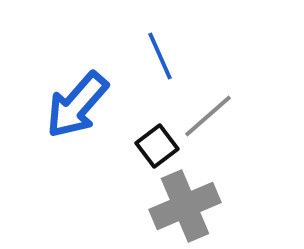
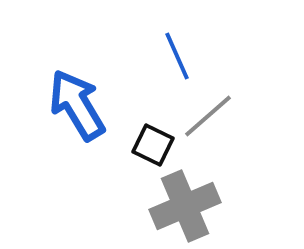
blue line: moved 17 px right
blue arrow: rotated 108 degrees clockwise
black square: moved 4 px left, 1 px up; rotated 27 degrees counterclockwise
